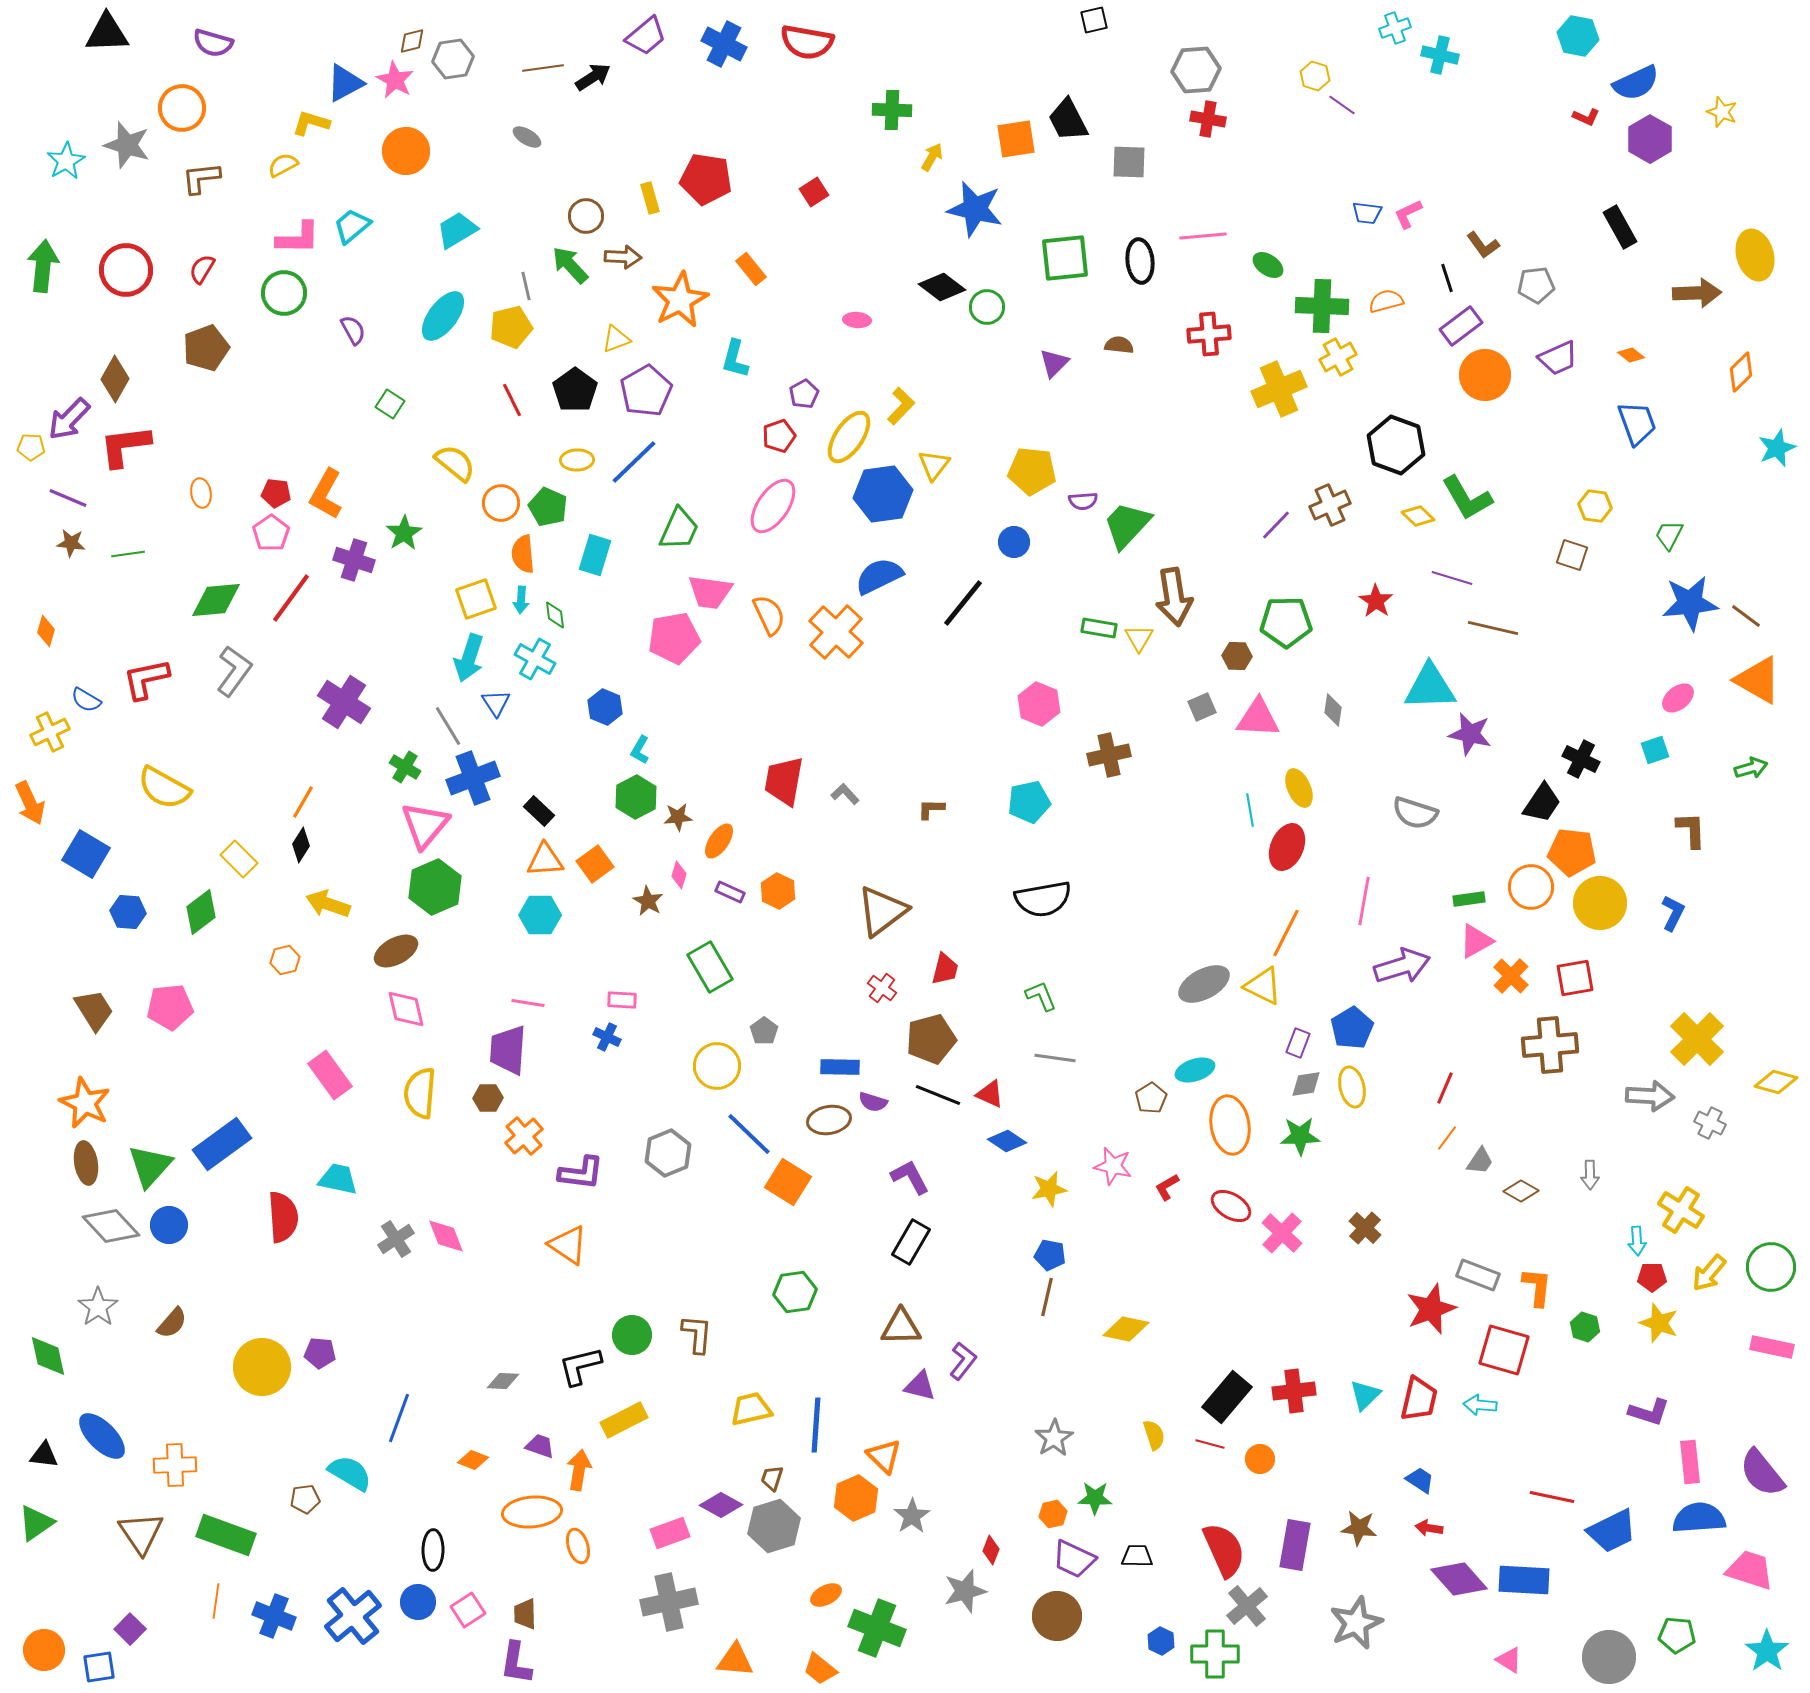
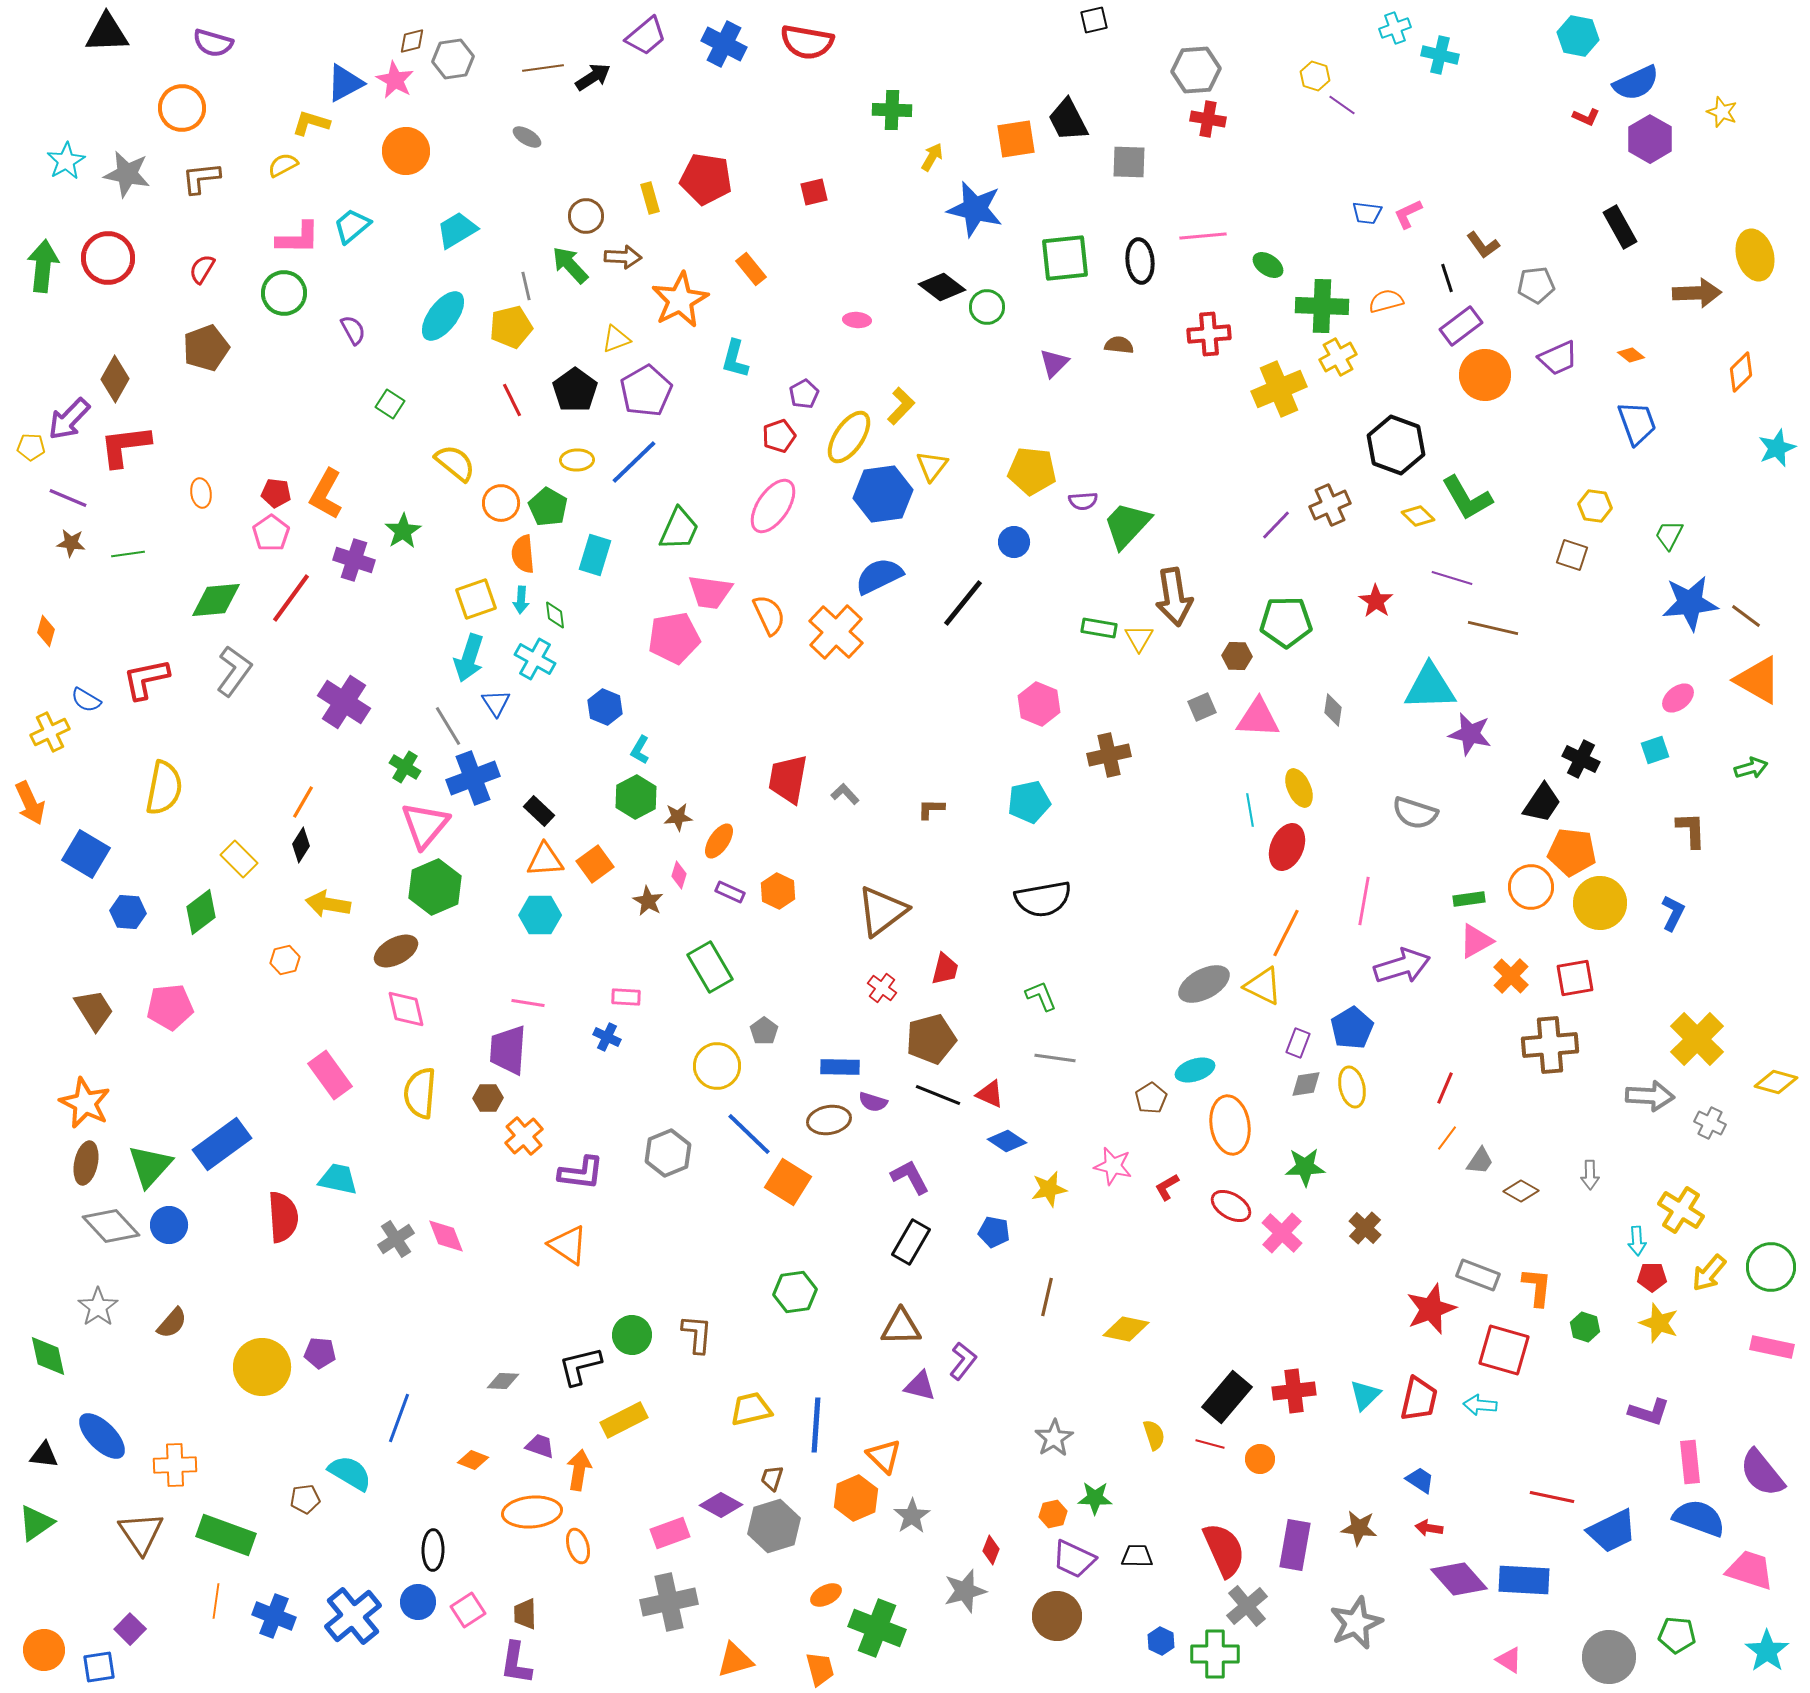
gray star at (127, 145): moved 29 px down; rotated 6 degrees counterclockwise
red square at (814, 192): rotated 20 degrees clockwise
red circle at (126, 270): moved 18 px left, 12 px up
yellow triangle at (934, 465): moved 2 px left, 1 px down
green pentagon at (548, 507): rotated 6 degrees clockwise
green star at (404, 533): moved 1 px left, 2 px up
red trapezoid at (784, 781): moved 4 px right, 2 px up
yellow semicircle at (164, 788): rotated 108 degrees counterclockwise
yellow arrow at (328, 904): rotated 9 degrees counterclockwise
pink rectangle at (622, 1000): moved 4 px right, 3 px up
green star at (1300, 1136): moved 5 px right, 31 px down
brown ellipse at (86, 1163): rotated 21 degrees clockwise
blue pentagon at (1050, 1255): moved 56 px left, 23 px up
blue semicircle at (1699, 1518): rotated 24 degrees clockwise
orange triangle at (735, 1660): rotated 21 degrees counterclockwise
orange trapezoid at (820, 1669): rotated 144 degrees counterclockwise
